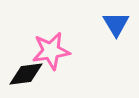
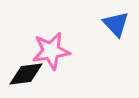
blue triangle: rotated 12 degrees counterclockwise
